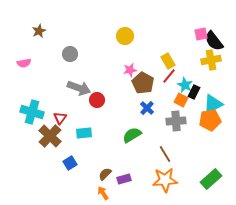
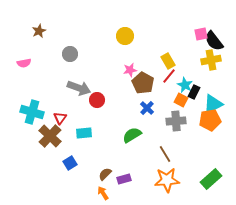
orange star: moved 2 px right
